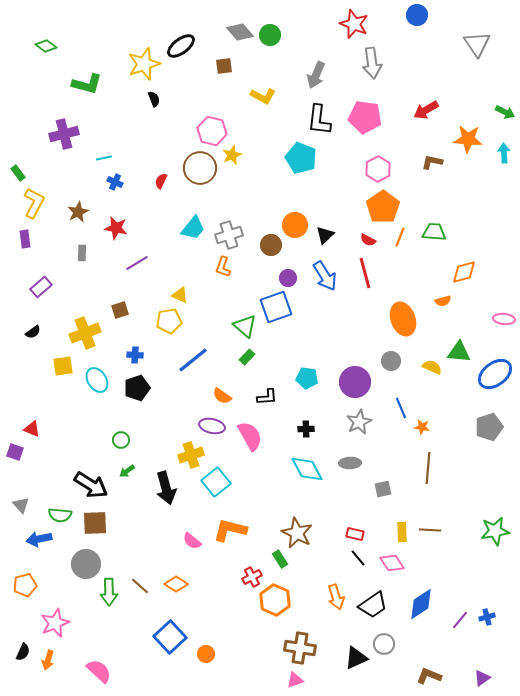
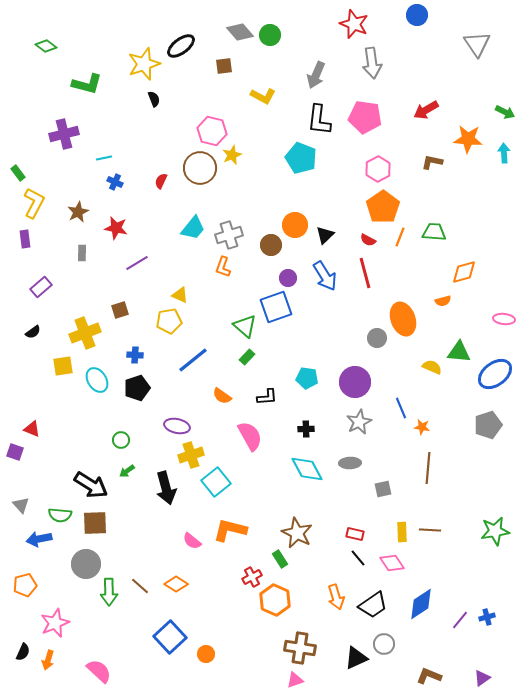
gray circle at (391, 361): moved 14 px left, 23 px up
purple ellipse at (212, 426): moved 35 px left
gray pentagon at (489, 427): moved 1 px left, 2 px up
